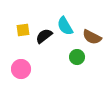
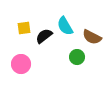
yellow square: moved 1 px right, 2 px up
pink circle: moved 5 px up
